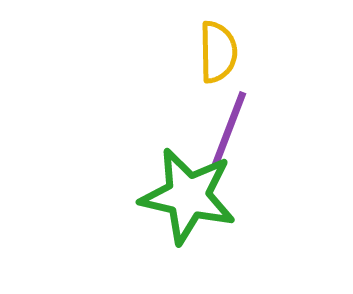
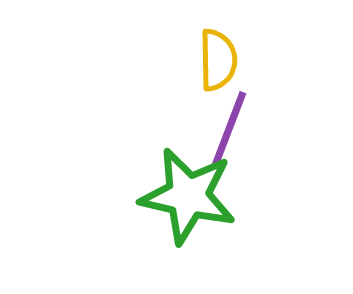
yellow semicircle: moved 8 px down
